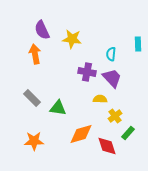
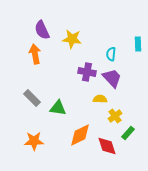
orange diamond: moved 1 px left, 1 px down; rotated 10 degrees counterclockwise
